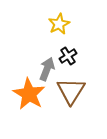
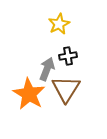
black cross: rotated 24 degrees clockwise
brown triangle: moved 5 px left, 2 px up
